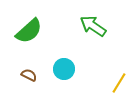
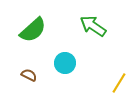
green semicircle: moved 4 px right, 1 px up
cyan circle: moved 1 px right, 6 px up
